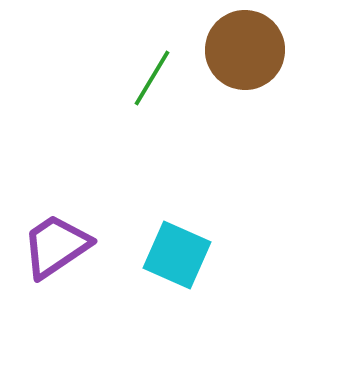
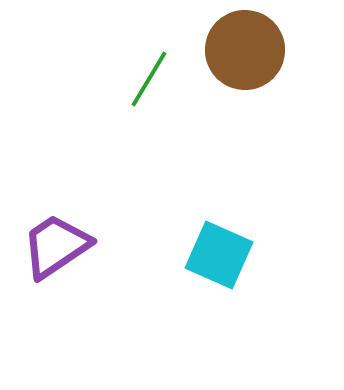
green line: moved 3 px left, 1 px down
cyan square: moved 42 px right
